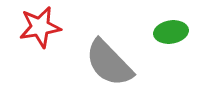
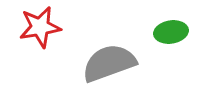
gray semicircle: rotated 114 degrees clockwise
